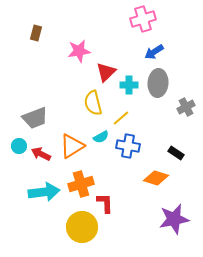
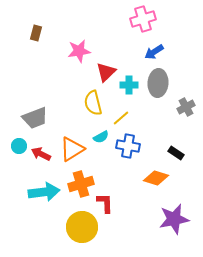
orange triangle: moved 3 px down
